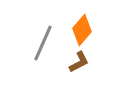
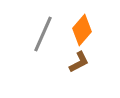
gray line: moved 9 px up
